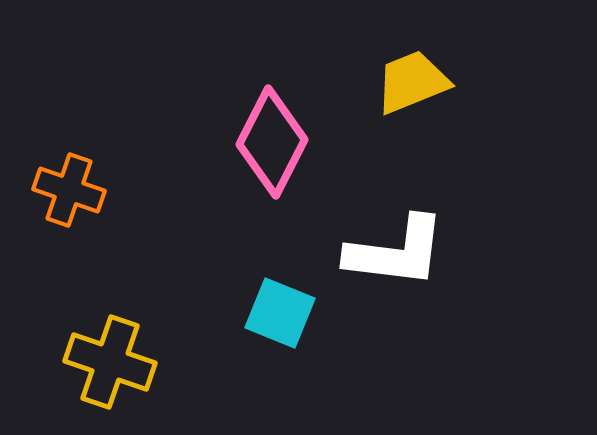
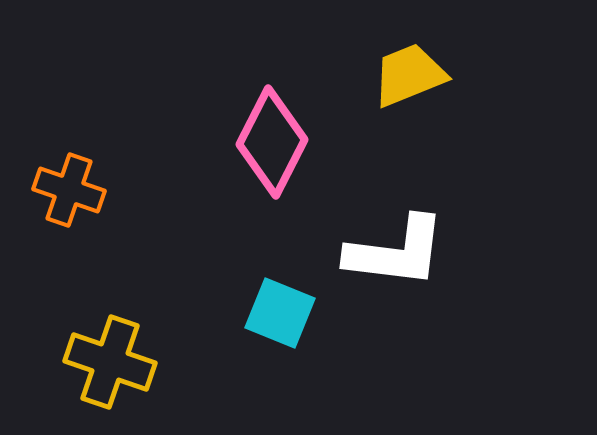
yellow trapezoid: moved 3 px left, 7 px up
